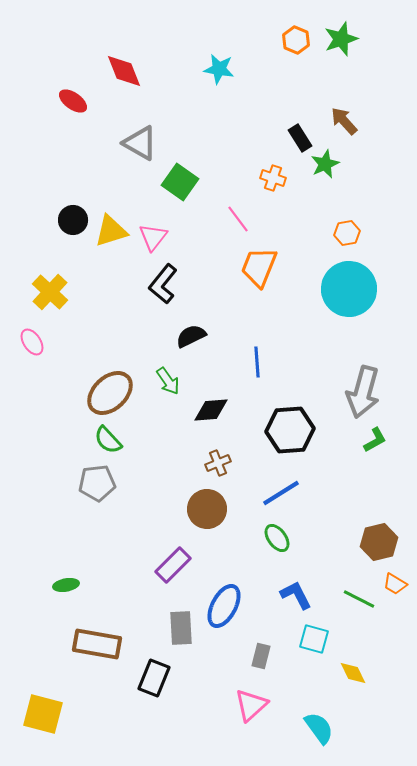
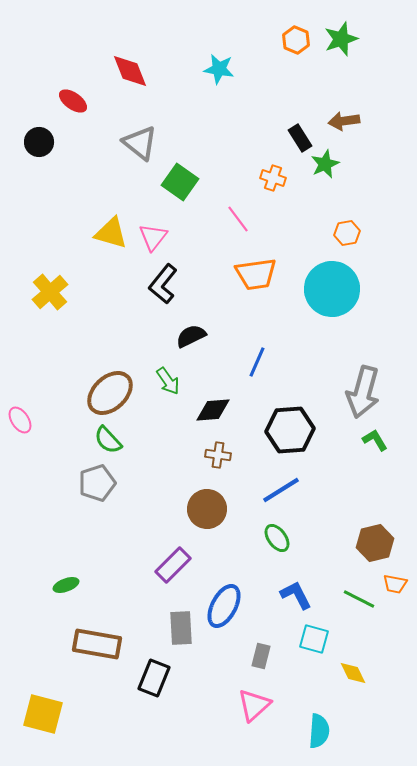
red diamond at (124, 71): moved 6 px right
brown arrow at (344, 121): rotated 56 degrees counterclockwise
gray triangle at (140, 143): rotated 9 degrees clockwise
black circle at (73, 220): moved 34 px left, 78 px up
yellow triangle at (111, 231): moved 2 px down; rotated 33 degrees clockwise
orange trapezoid at (259, 267): moved 3 px left, 7 px down; rotated 120 degrees counterclockwise
cyan circle at (349, 289): moved 17 px left
yellow cross at (50, 292): rotated 6 degrees clockwise
pink ellipse at (32, 342): moved 12 px left, 78 px down
blue line at (257, 362): rotated 28 degrees clockwise
black diamond at (211, 410): moved 2 px right
green L-shape at (375, 440): rotated 92 degrees counterclockwise
brown cross at (218, 463): moved 8 px up; rotated 30 degrees clockwise
gray pentagon at (97, 483): rotated 12 degrees counterclockwise
blue line at (281, 493): moved 3 px up
brown hexagon at (379, 542): moved 4 px left, 1 px down
orange trapezoid at (395, 584): rotated 20 degrees counterclockwise
green ellipse at (66, 585): rotated 10 degrees counterclockwise
pink triangle at (251, 705): moved 3 px right
cyan semicircle at (319, 728): moved 3 px down; rotated 40 degrees clockwise
